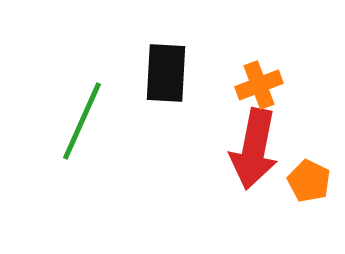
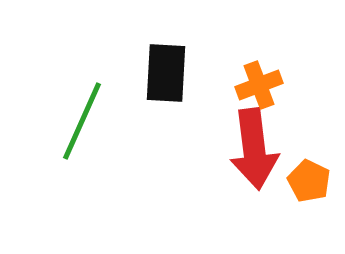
red arrow: rotated 18 degrees counterclockwise
